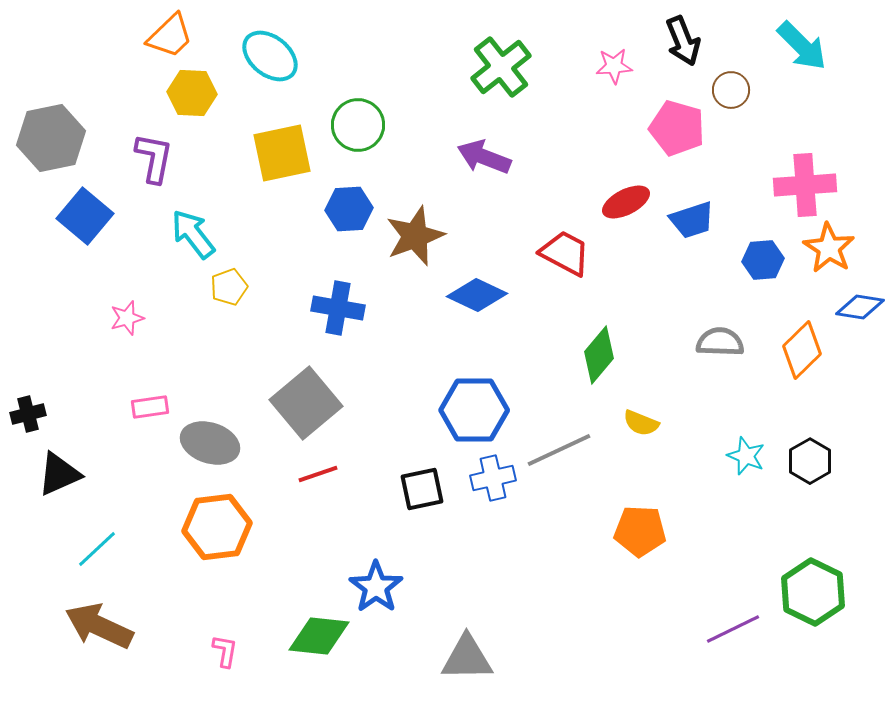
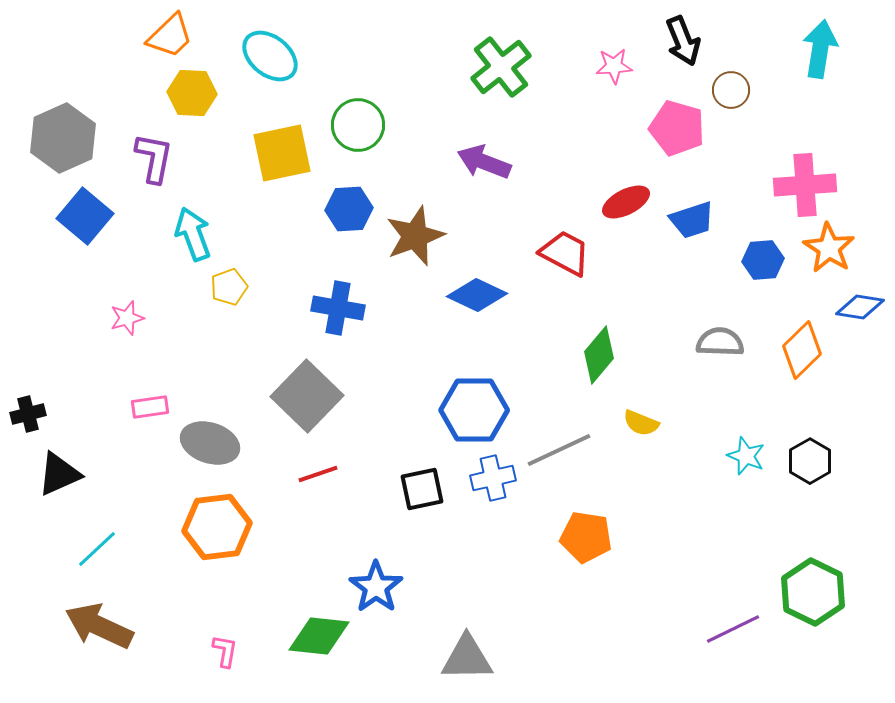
cyan arrow at (802, 46): moved 18 px right, 3 px down; rotated 126 degrees counterclockwise
gray hexagon at (51, 138): moved 12 px right; rotated 12 degrees counterclockwise
purple arrow at (484, 157): moved 5 px down
cyan arrow at (193, 234): rotated 18 degrees clockwise
gray square at (306, 403): moved 1 px right, 7 px up; rotated 6 degrees counterclockwise
orange pentagon at (640, 531): moved 54 px left, 6 px down; rotated 6 degrees clockwise
